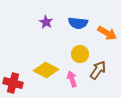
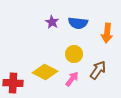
purple star: moved 6 px right
orange arrow: rotated 66 degrees clockwise
yellow circle: moved 6 px left
yellow diamond: moved 1 px left, 2 px down
pink arrow: rotated 56 degrees clockwise
red cross: rotated 12 degrees counterclockwise
